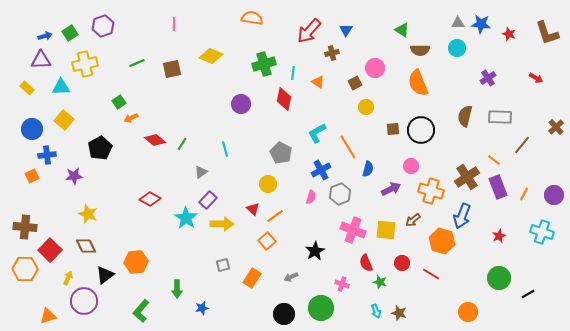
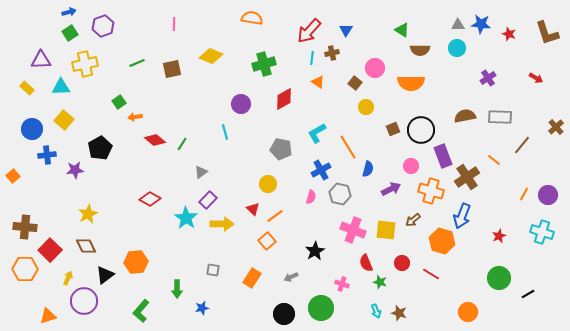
gray triangle at (458, 23): moved 2 px down
blue arrow at (45, 36): moved 24 px right, 24 px up
cyan line at (293, 73): moved 19 px right, 15 px up
brown square at (355, 83): rotated 24 degrees counterclockwise
orange semicircle at (418, 83): moved 7 px left; rotated 68 degrees counterclockwise
red diamond at (284, 99): rotated 50 degrees clockwise
brown semicircle at (465, 116): rotated 65 degrees clockwise
orange arrow at (131, 118): moved 4 px right, 1 px up; rotated 16 degrees clockwise
brown square at (393, 129): rotated 16 degrees counterclockwise
cyan line at (225, 149): moved 17 px up
gray pentagon at (281, 153): moved 4 px up; rotated 15 degrees counterclockwise
orange square at (32, 176): moved 19 px left; rotated 16 degrees counterclockwise
purple star at (74, 176): moved 1 px right, 6 px up
purple rectangle at (498, 187): moved 55 px left, 31 px up
gray hexagon at (340, 194): rotated 25 degrees counterclockwise
purple circle at (554, 195): moved 6 px left
yellow star at (88, 214): rotated 24 degrees clockwise
gray square at (223, 265): moved 10 px left, 5 px down; rotated 24 degrees clockwise
